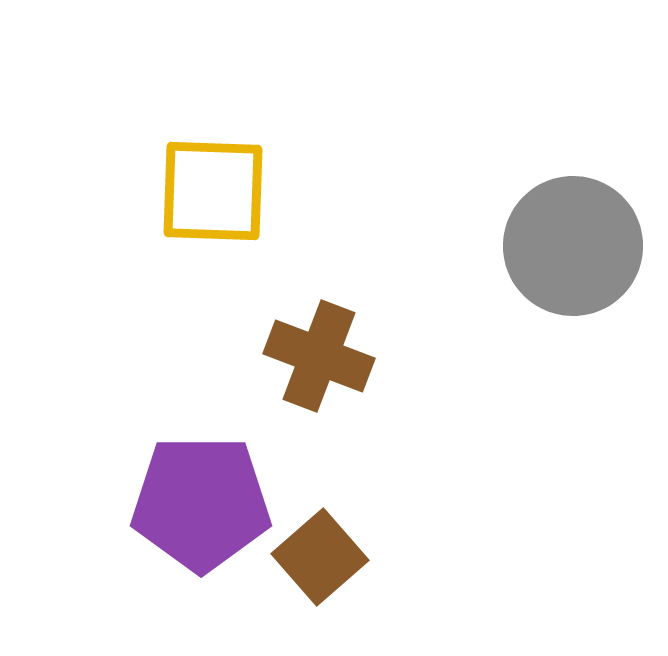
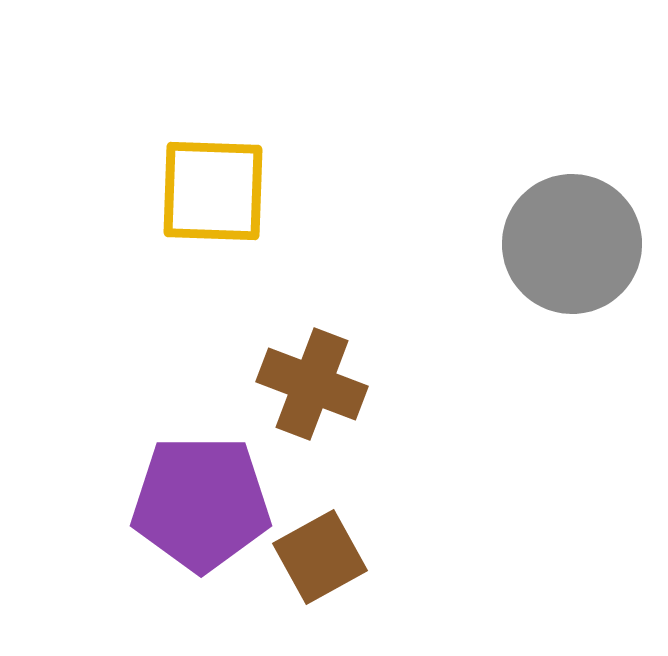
gray circle: moved 1 px left, 2 px up
brown cross: moved 7 px left, 28 px down
brown square: rotated 12 degrees clockwise
